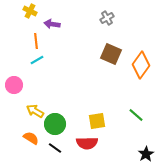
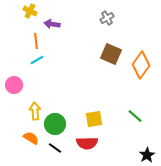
yellow arrow: rotated 54 degrees clockwise
green line: moved 1 px left, 1 px down
yellow square: moved 3 px left, 2 px up
black star: moved 1 px right, 1 px down
